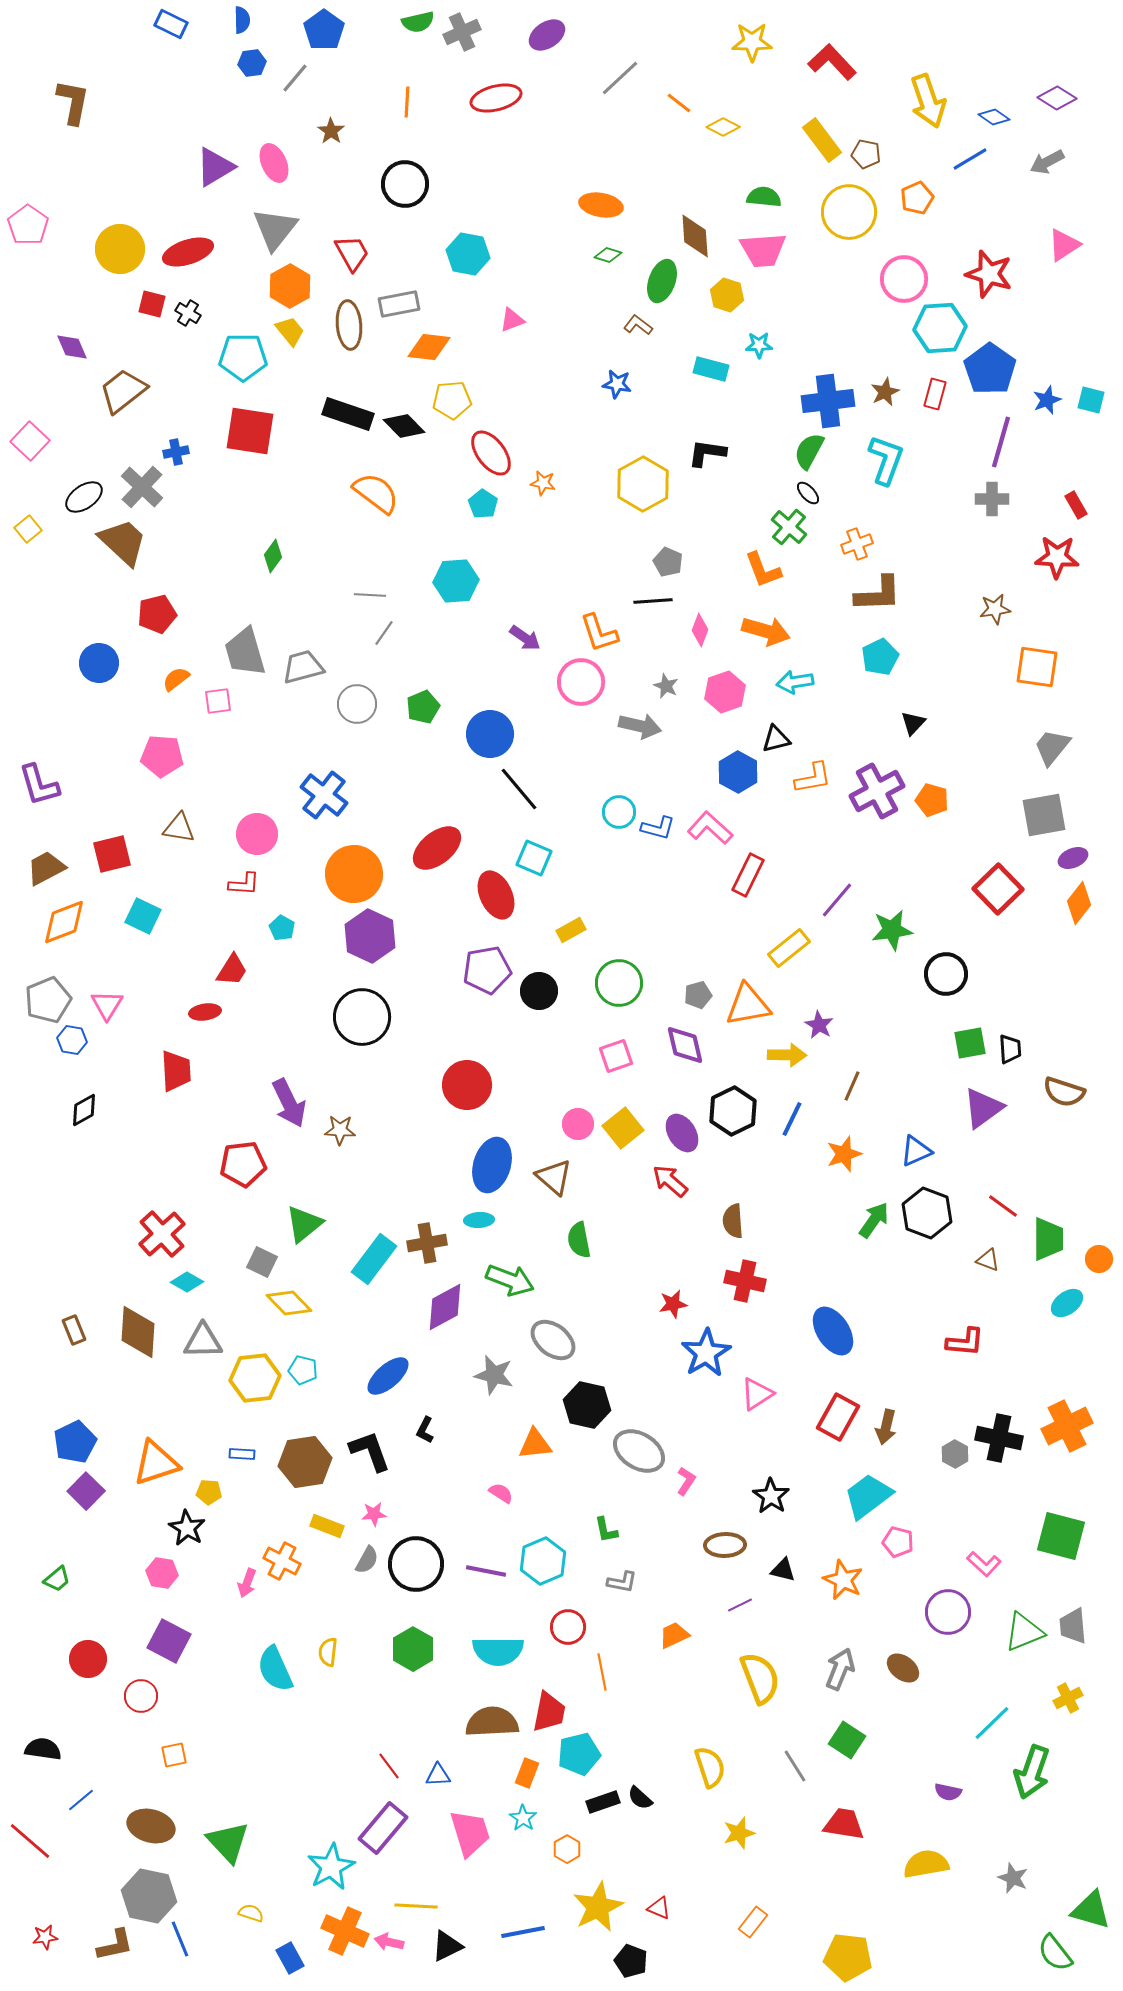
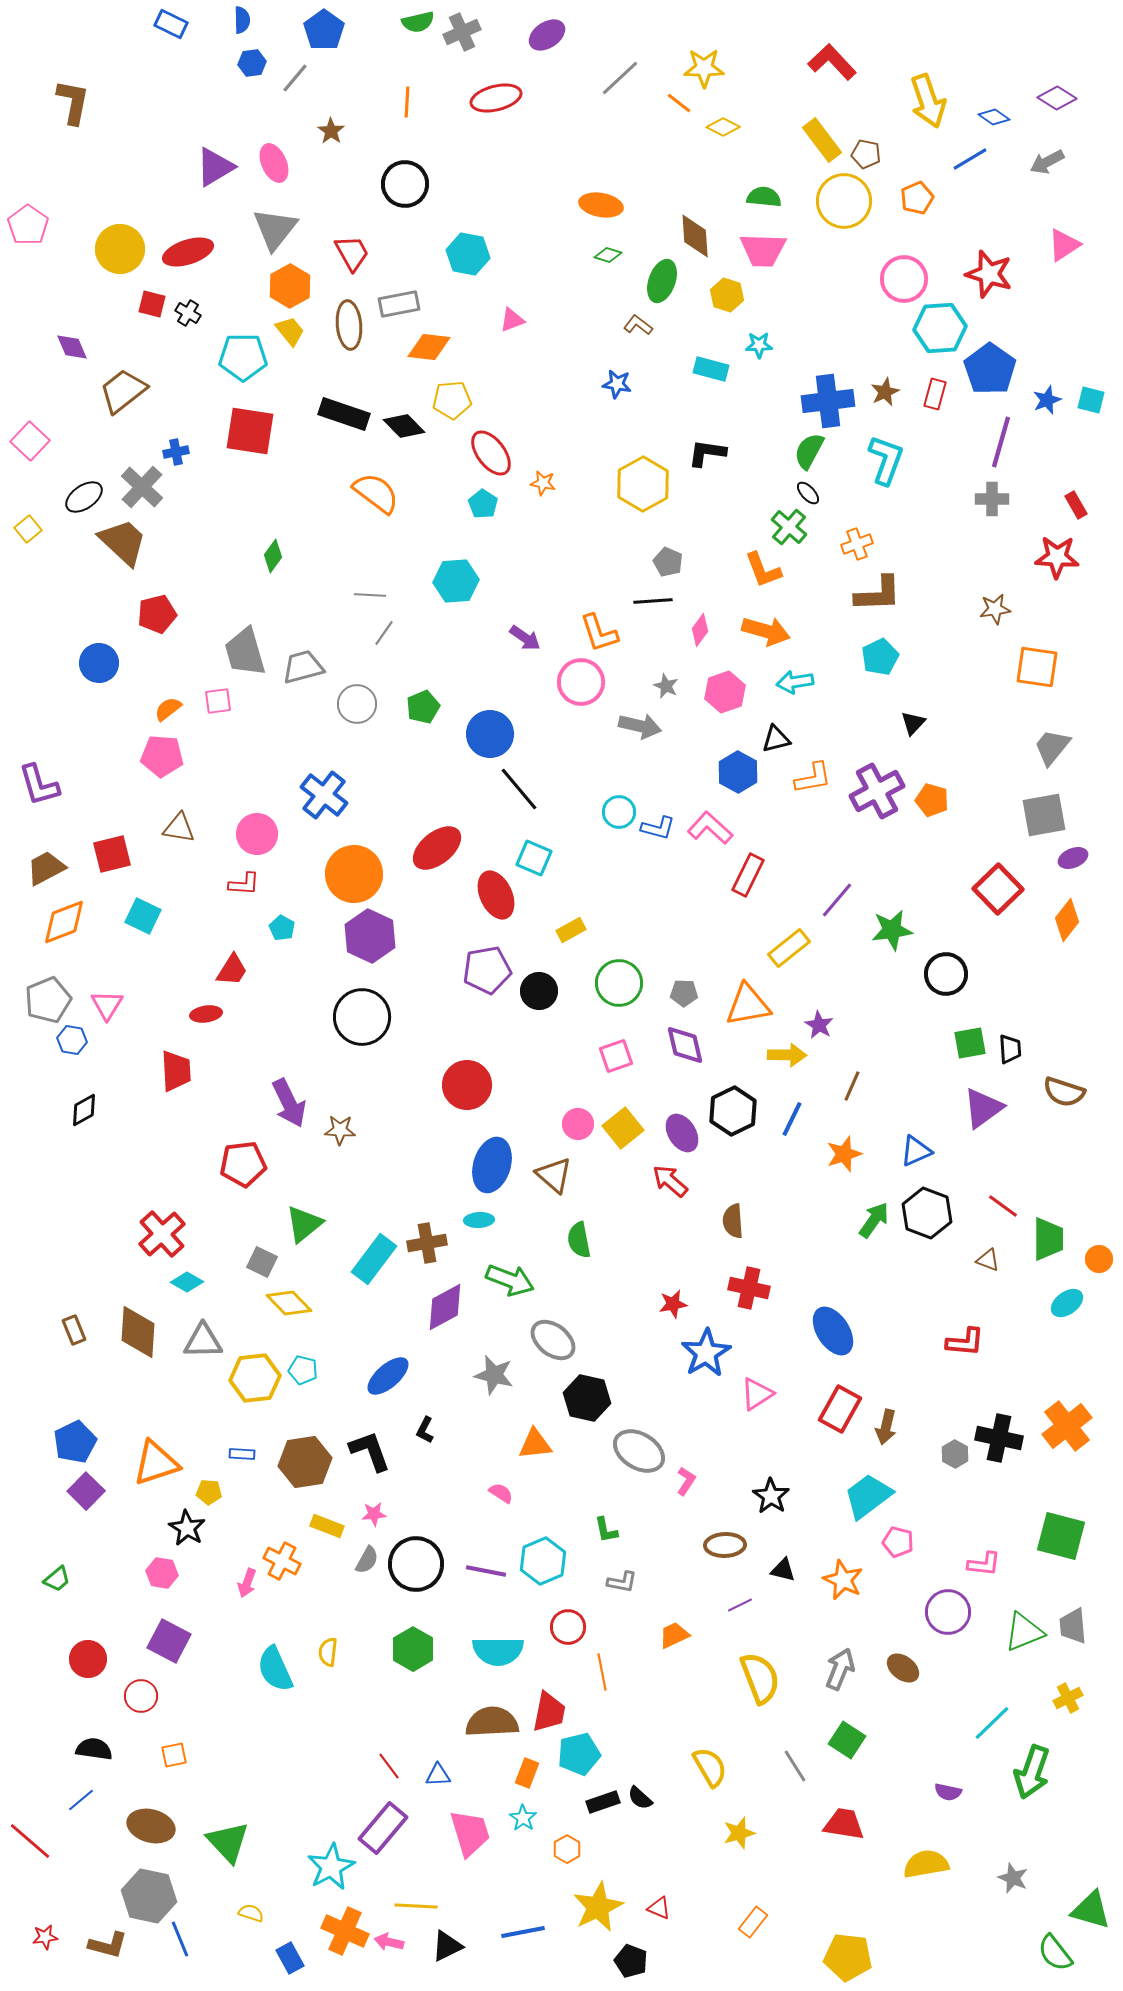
yellow star at (752, 42): moved 48 px left, 26 px down
yellow circle at (849, 212): moved 5 px left, 11 px up
pink trapezoid at (763, 250): rotated 6 degrees clockwise
black rectangle at (348, 414): moved 4 px left
pink diamond at (700, 630): rotated 16 degrees clockwise
orange semicircle at (176, 679): moved 8 px left, 30 px down
orange diamond at (1079, 903): moved 12 px left, 17 px down
gray pentagon at (698, 995): moved 14 px left, 2 px up; rotated 16 degrees clockwise
red ellipse at (205, 1012): moved 1 px right, 2 px down
brown triangle at (554, 1177): moved 2 px up
red cross at (745, 1281): moved 4 px right, 7 px down
black hexagon at (587, 1405): moved 7 px up
red rectangle at (838, 1417): moved 2 px right, 8 px up
orange cross at (1067, 1426): rotated 12 degrees counterclockwise
pink L-shape at (984, 1564): rotated 36 degrees counterclockwise
black semicircle at (43, 1749): moved 51 px right
yellow semicircle at (710, 1767): rotated 12 degrees counterclockwise
brown L-shape at (115, 1945): moved 7 px left; rotated 27 degrees clockwise
